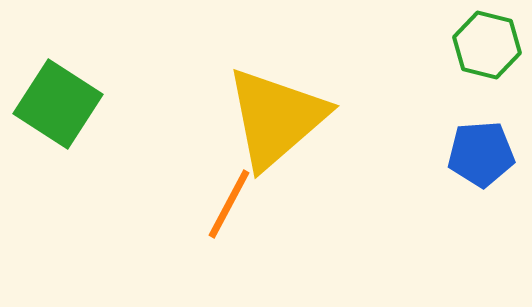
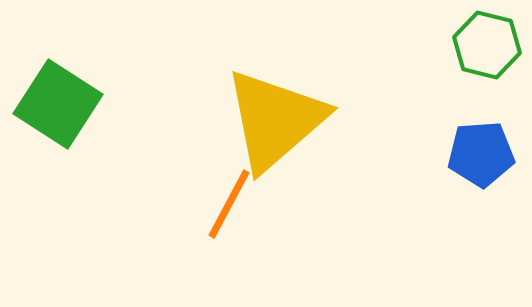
yellow triangle: moved 1 px left, 2 px down
